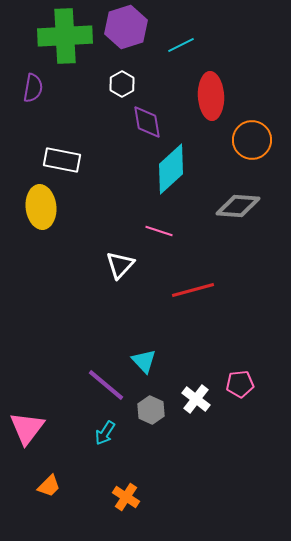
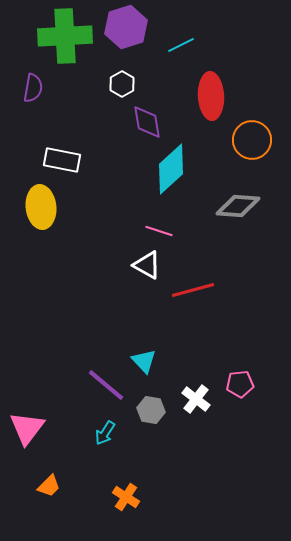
white triangle: moved 27 px right; rotated 44 degrees counterclockwise
gray hexagon: rotated 16 degrees counterclockwise
